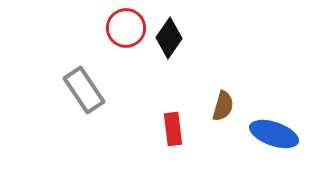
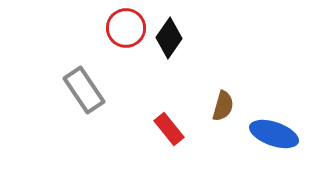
red rectangle: moved 4 px left; rotated 32 degrees counterclockwise
